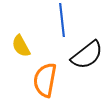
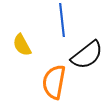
yellow semicircle: moved 1 px right, 1 px up
orange semicircle: moved 9 px right, 2 px down
